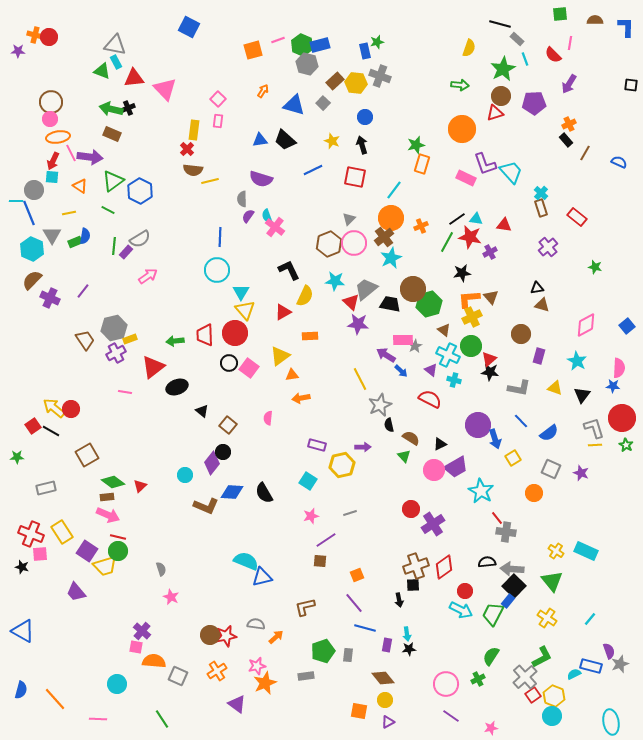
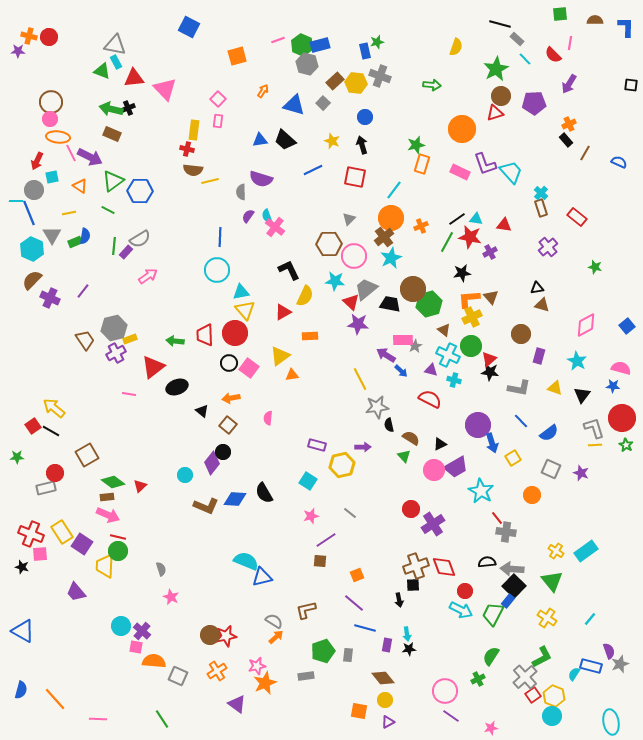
orange cross at (35, 35): moved 6 px left, 1 px down
yellow semicircle at (469, 48): moved 13 px left, 1 px up
orange square at (253, 50): moved 16 px left, 6 px down
cyan line at (525, 59): rotated 24 degrees counterclockwise
green star at (503, 69): moved 7 px left
green arrow at (460, 85): moved 28 px left
orange ellipse at (58, 137): rotated 15 degrees clockwise
red cross at (187, 149): rotated 32 degrees counterclockwise
purple arrow at (90, 157): rotated 20 degrees clockwise
red arrow at (53, 161): moved 16 px left
cyan square at (52, 177): rotated 16 degrees counterclockwise
pink rectangle at (466, 178): moved 6 px left, 6 px up
blue hexagon at (140, 191): rotated 25 degrees counterclockwise
gray semicircle at (242, 199): moved 1 px left, 7 px up
pink circle at (354, 243): moved 13 px down
brown hexagon at (329, 244): rotated 20 degrees clockwise
cyan triangle at (241, 292): rotated 48 degrees clockwise
green arrow at (175, 341): rotated 12 degrees clockwise
pink semicircle at (619, 368): moved 2 px right; rotated 78 degrees counterclockwise
purple triangle at (431, 370): rotated 24 degrees counterclockwise
pink line at (125, 392): moved 4 px right, 2 px down
orange arrow at (301, 398): moved 70 px left
gray star at (380, 405): moved 3 px left, 2 px down; rotated 15 degrees clockwise
red circle at (71, 409): moved 16 px left, 64 px down
blue arrow at (495, 439): moved 3 px left, 4 px down
blue diamond at (232, 492): moved 3 px right, 7 px down
orange circle at (534, 493): moved 2 px left, 2 px down
gray line at (350, 513): rotated 56 degrees clockwise
purple square at (87, 551): moved 5 px left, 7 px up
cyan rectangle at (586, 551): rotated 60 degrees counterclockwise
yellow trapezoid at (105, 566): rotated 110 degrees clockwise
red diamond at (444, 567): rotated 75 degrees counterclockwise
purple line at (354, 603): rotated 10 degrees counterclockwise
brown L-shape at (305, 607): moved 1 px right, 3 px down
gray semicircle at (256, 624): moved 18 px right, 3 px up; rotated 24 degrees clockwise
cyan semicircle at (574, 674): rotated 32 degrees counterclockwise
cyan circle at (117, 684): moved 4 px right, 58 px up
pink circle at (446, 684): moved 1 px left, 7 px down
